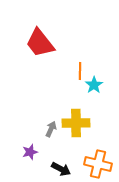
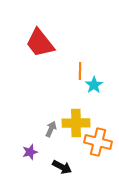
orange cross: moved 22 px up
black arrow: moved 1 px right, 2 px up
